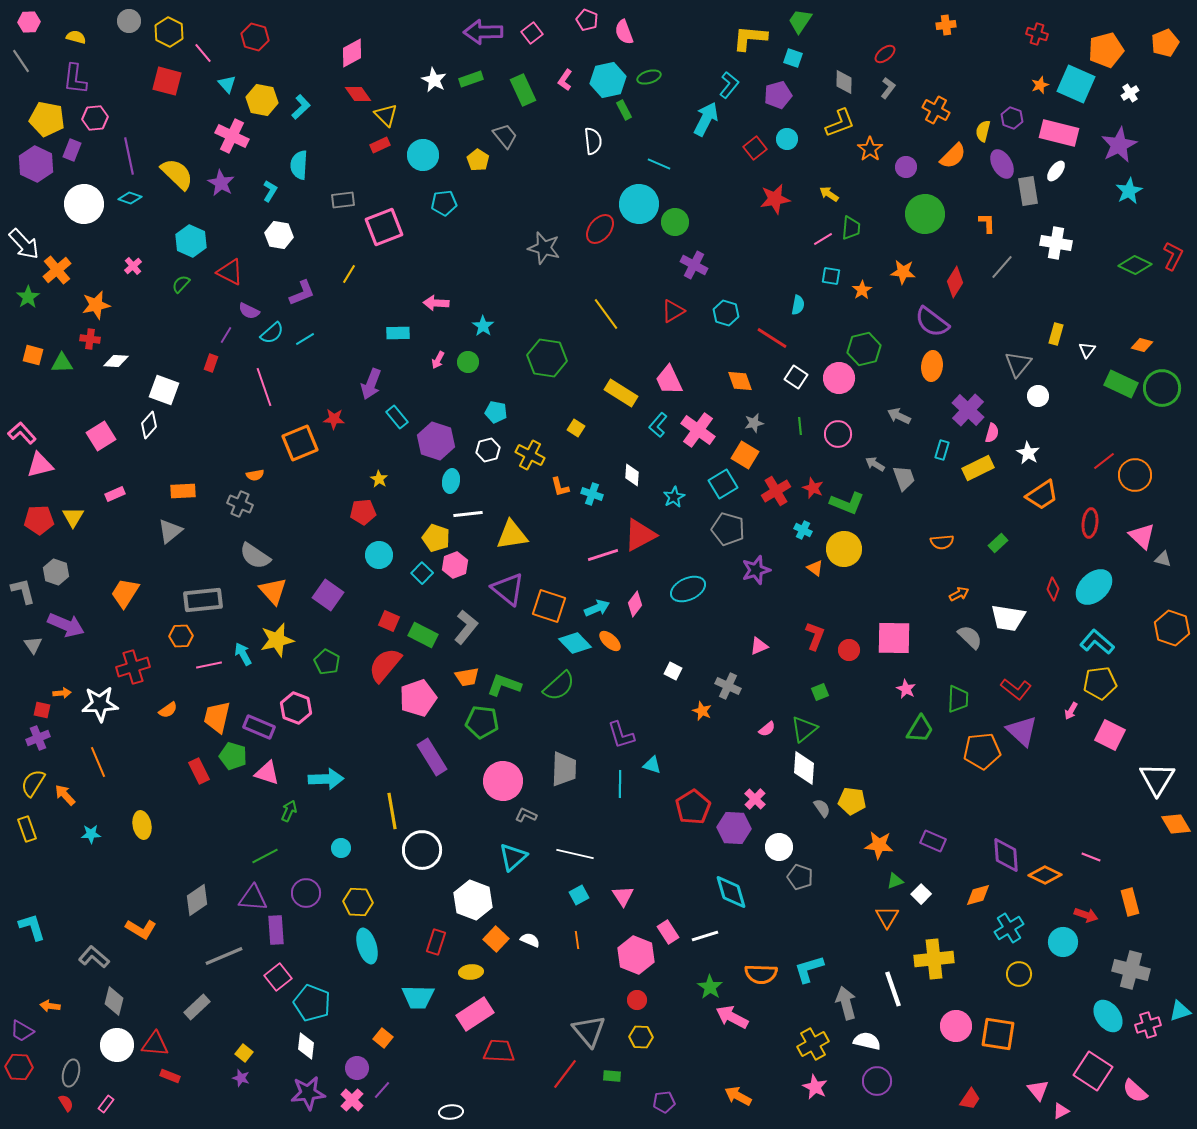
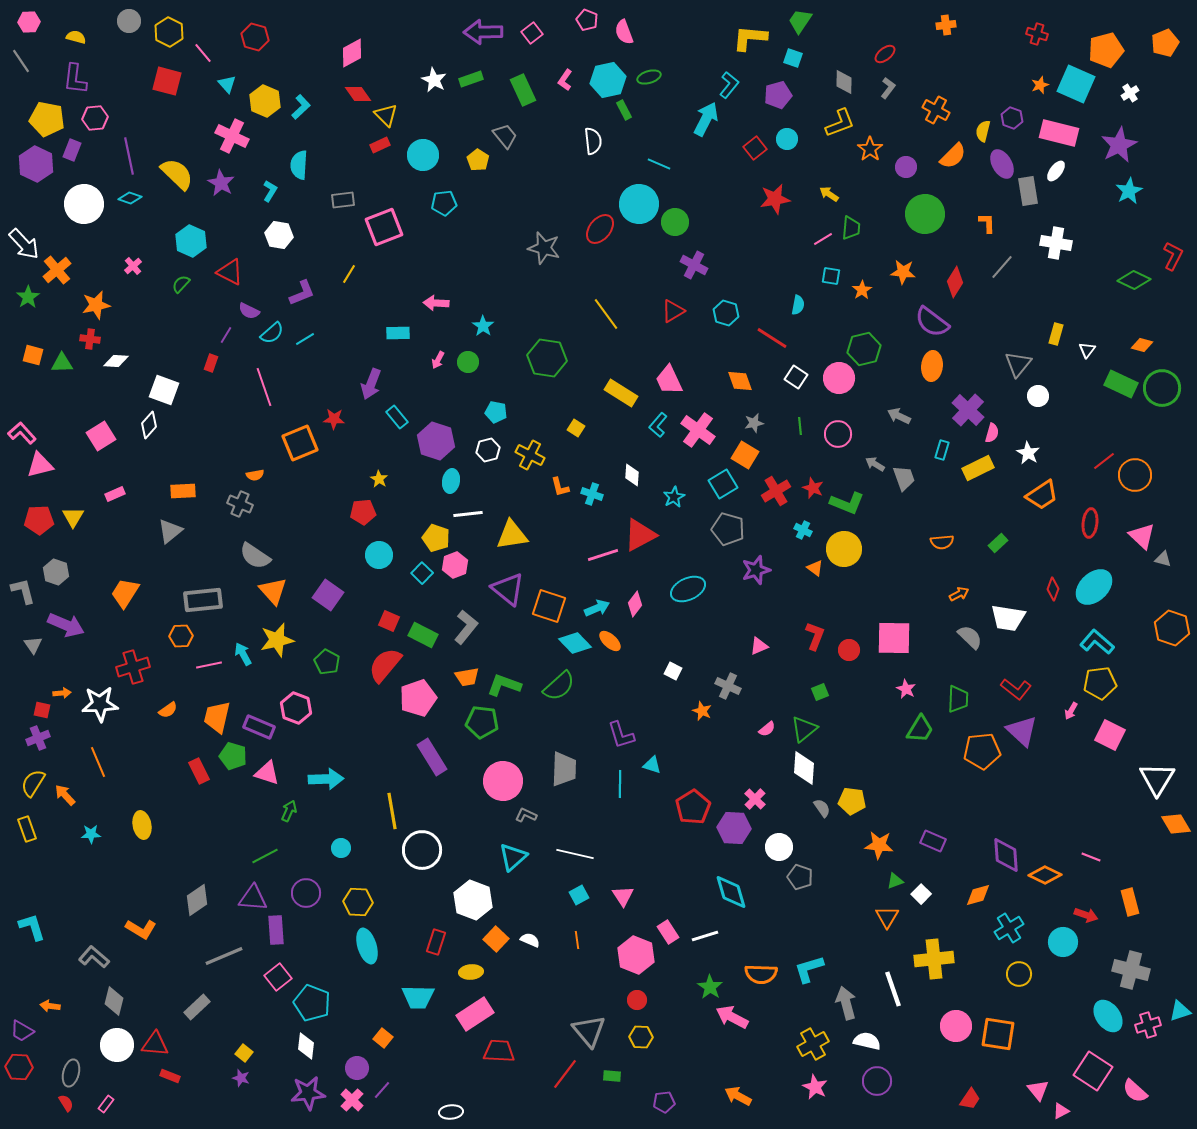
yellow hexagon at (262, 100): moved 3 px right, 1 px down; rotated 12 degrees clockwise
green diamond at (1135, 265): moved 1 px left, 15 px down
